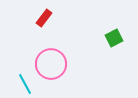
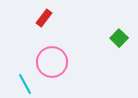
green square: moved 5 px right; rotated 18 degrees counterclockwise
pink circle: moved 1 px right, 2 px up
